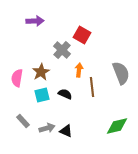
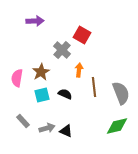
gray semicircle: moved 20 px down
brown line: moved 2 px right
